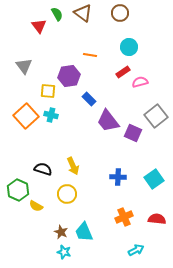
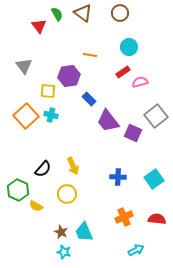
black semicircle: rotated 114 degrees clockwise
